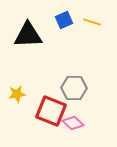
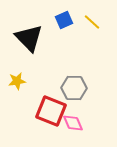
yellow line: rotated 24 degrees clockwise
black triangle: moved 1 px right, 3 px down; rotated 48 degrees clockwise
yellow star: moved 13 px up
pink diamond: rotated 25 degrees clockwise
